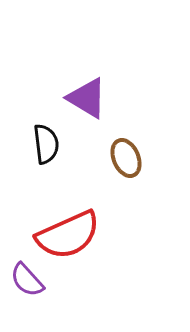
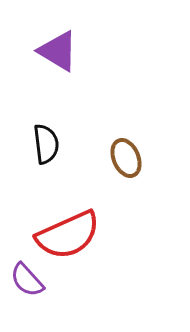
purple triangle: moved 29 px left, 47 px up
